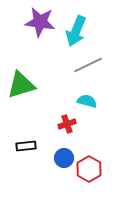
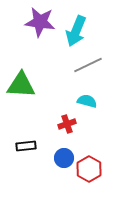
green triangle: rotated 20 degrees clockwise
